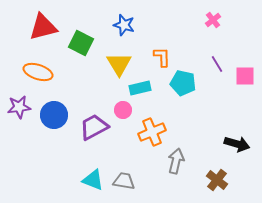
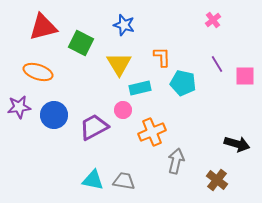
cyan triangle: rotated 10 degrees counterclockwise
